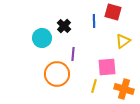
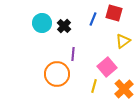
red square: moved 1 px right, 1 px down
blue line: moved 1 px left, 2 px up; rotated 24 degrees clockwise
cyan circle: moved 15 px up
pink square: rotated 36 degrees counterclockwise
orange cross: rotated 30 degrees clockwise
